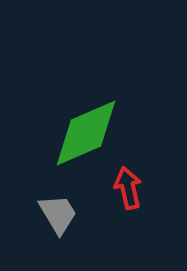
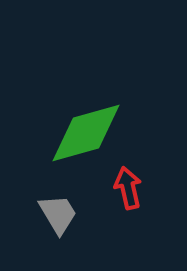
green diamond: rotated 8 degrees clockwise
